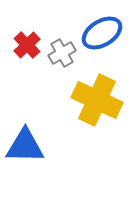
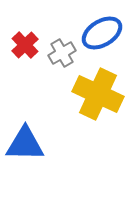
red cross: moved 2 px left
yellow cross: moved 1 px right, 6 px up
blue triangle: moved 2 px up
